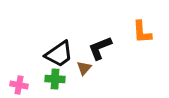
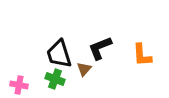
orange L-shape: moved 23 px down
black trapezoid: rotated 108 degrees clockwise
brown triangle: moved 1 px down
green cross: rotated 18 degrees clockwise
